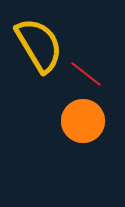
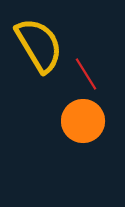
red line: rotated 20 degrees clockwise
